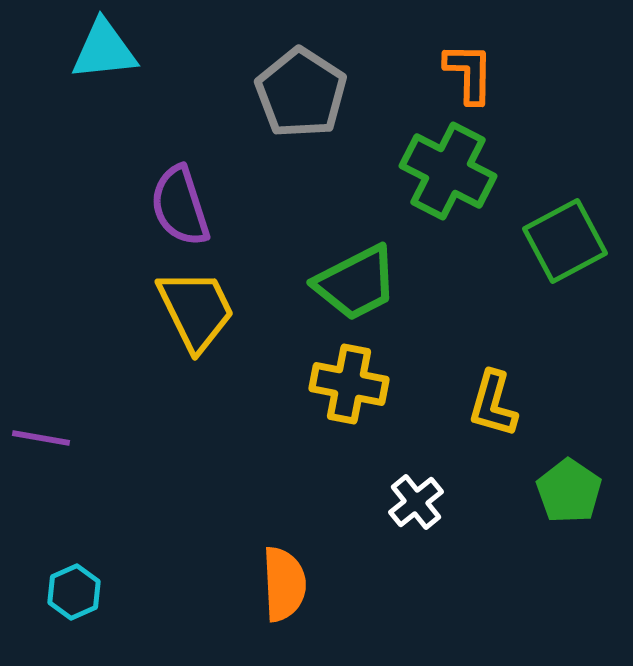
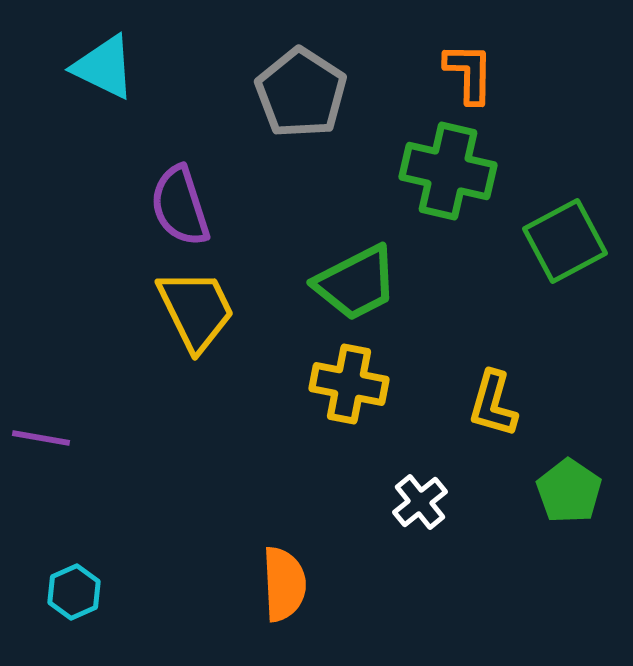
cyan triangle: moved 17 px down; rotated 32 degrees clockwise
green cross: rotated 14 degrees counterclockwise
white cross: moved 4 px right
